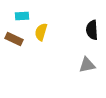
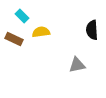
cyan rectangle: rotated 48 degrees clockwise
yellow semicircle: rotated 66 degrees clockwise
gray triangle: moved 10 px left
